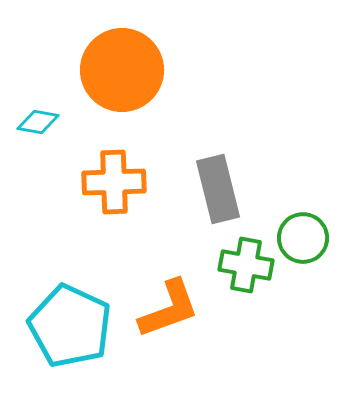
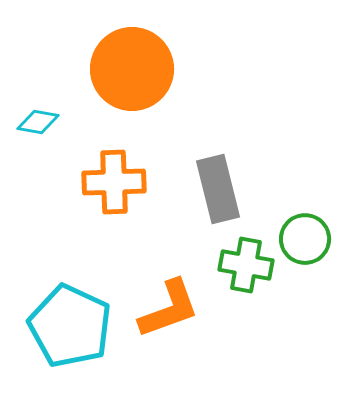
orange circle: moved 10 px right, 1 px up
green circle: moved 2 px right, 1 px down
